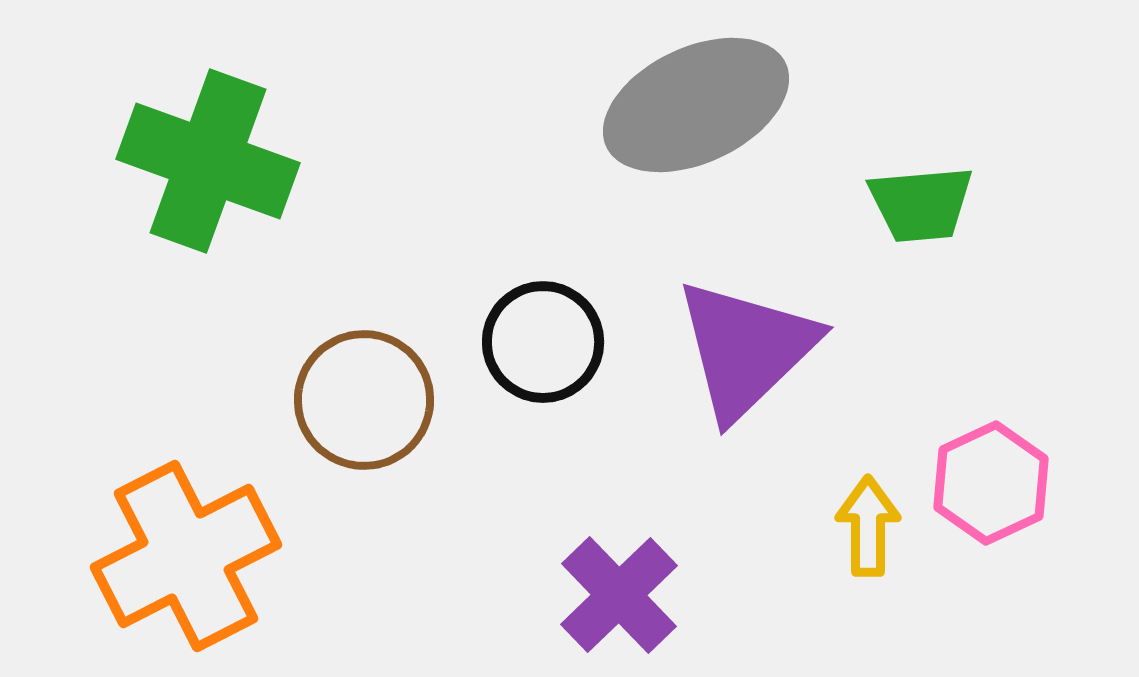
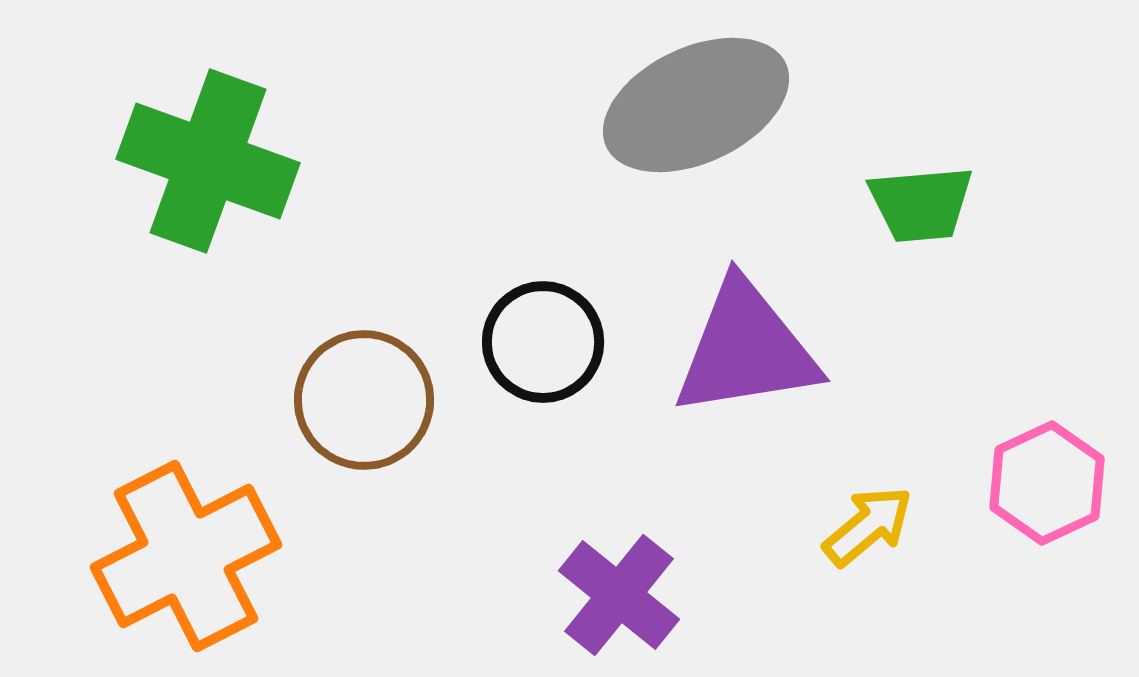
purple triangle: rotated 35 degrees clockwise
pink hexagon: moved 56 px right
yellow arrow: rotated 50 degrees clockwise
purple cross: rotated 7 degrees counterclockwise
